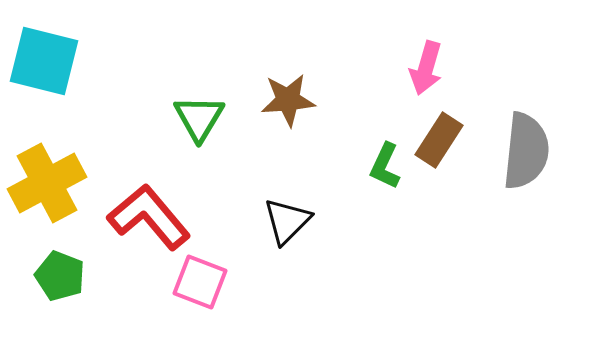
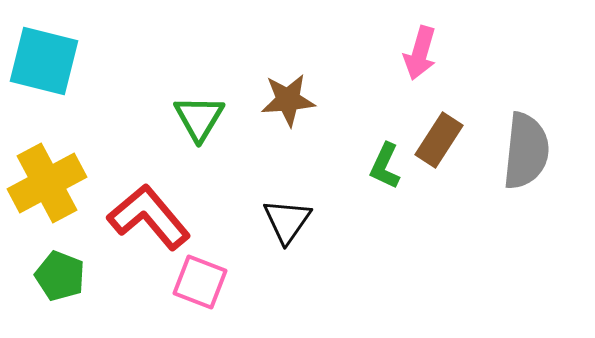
pink arrow: moved 6 px left, 15 px up
black triangle: rotated 10 degrees counterclockwise
